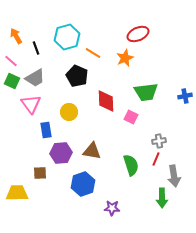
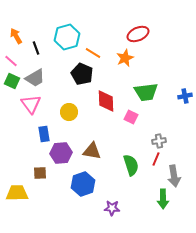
black pentagon: moved 5 px right, 2 px up
blue rectangle: moved 2 px left, 4 px down
green arrow: moved 1 px right, 1 px down
